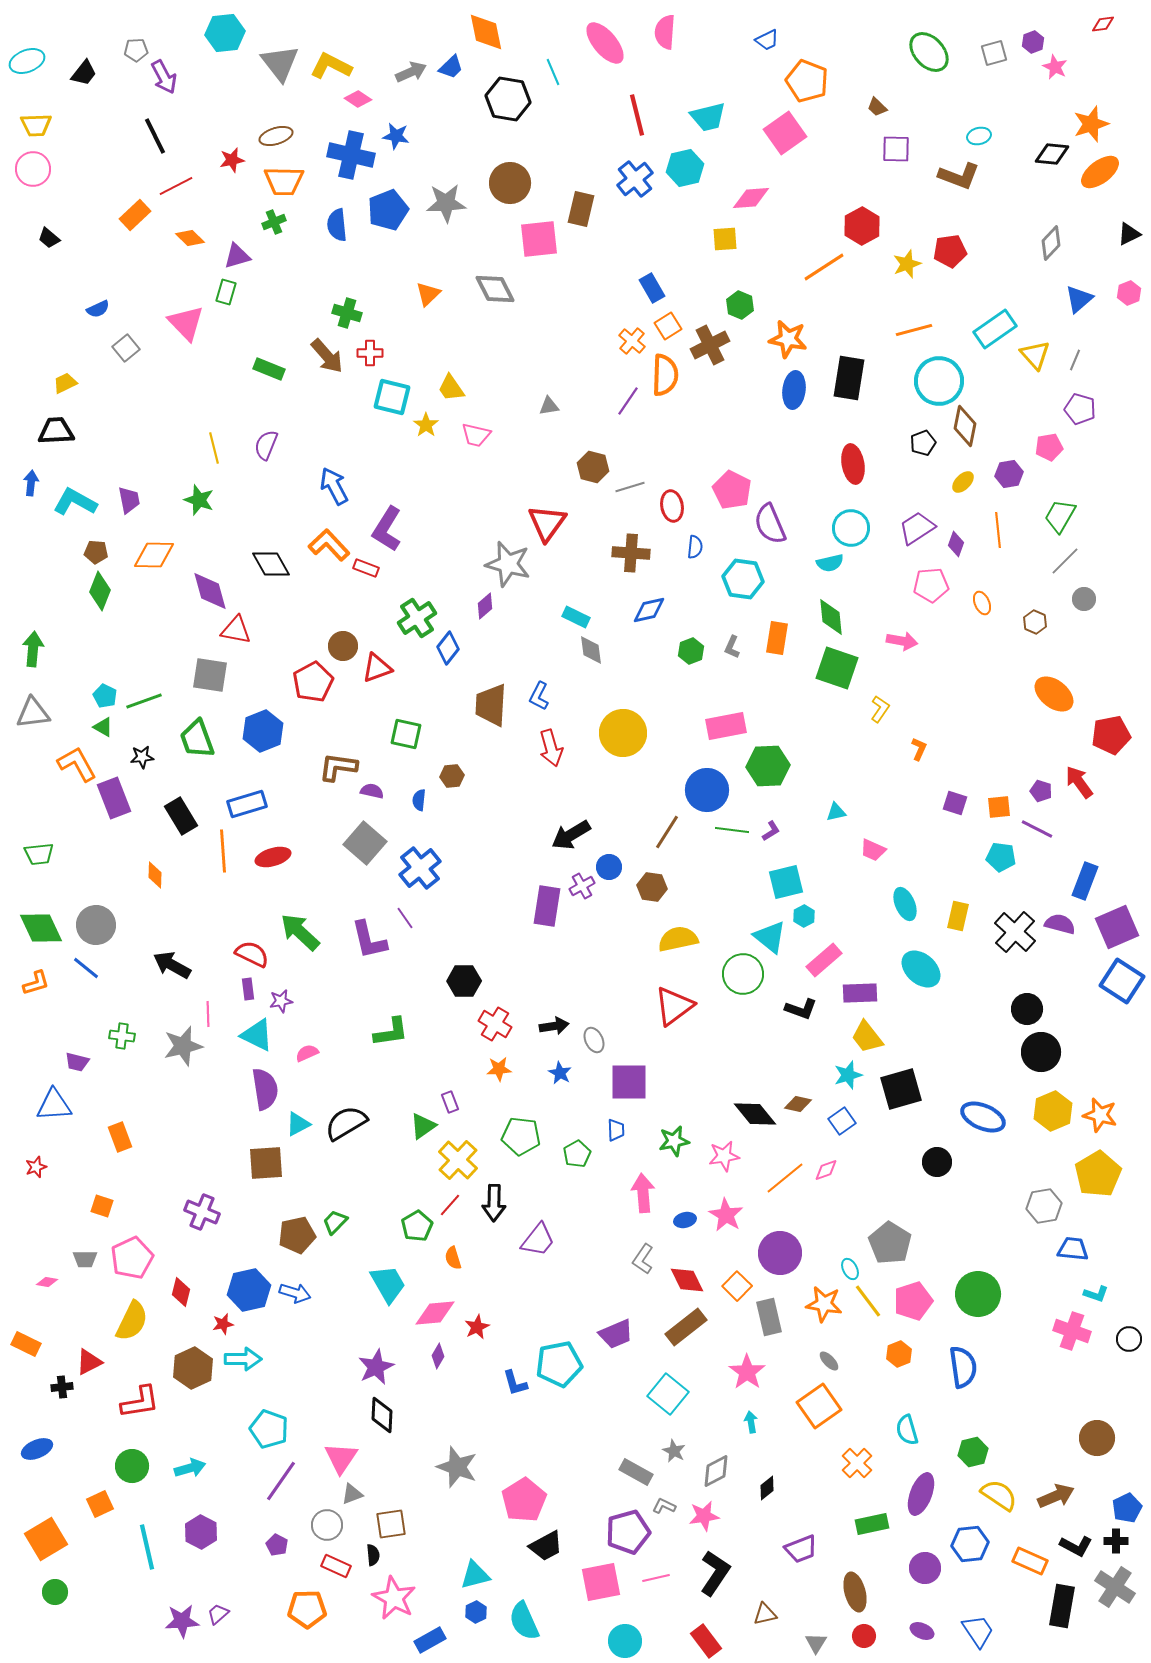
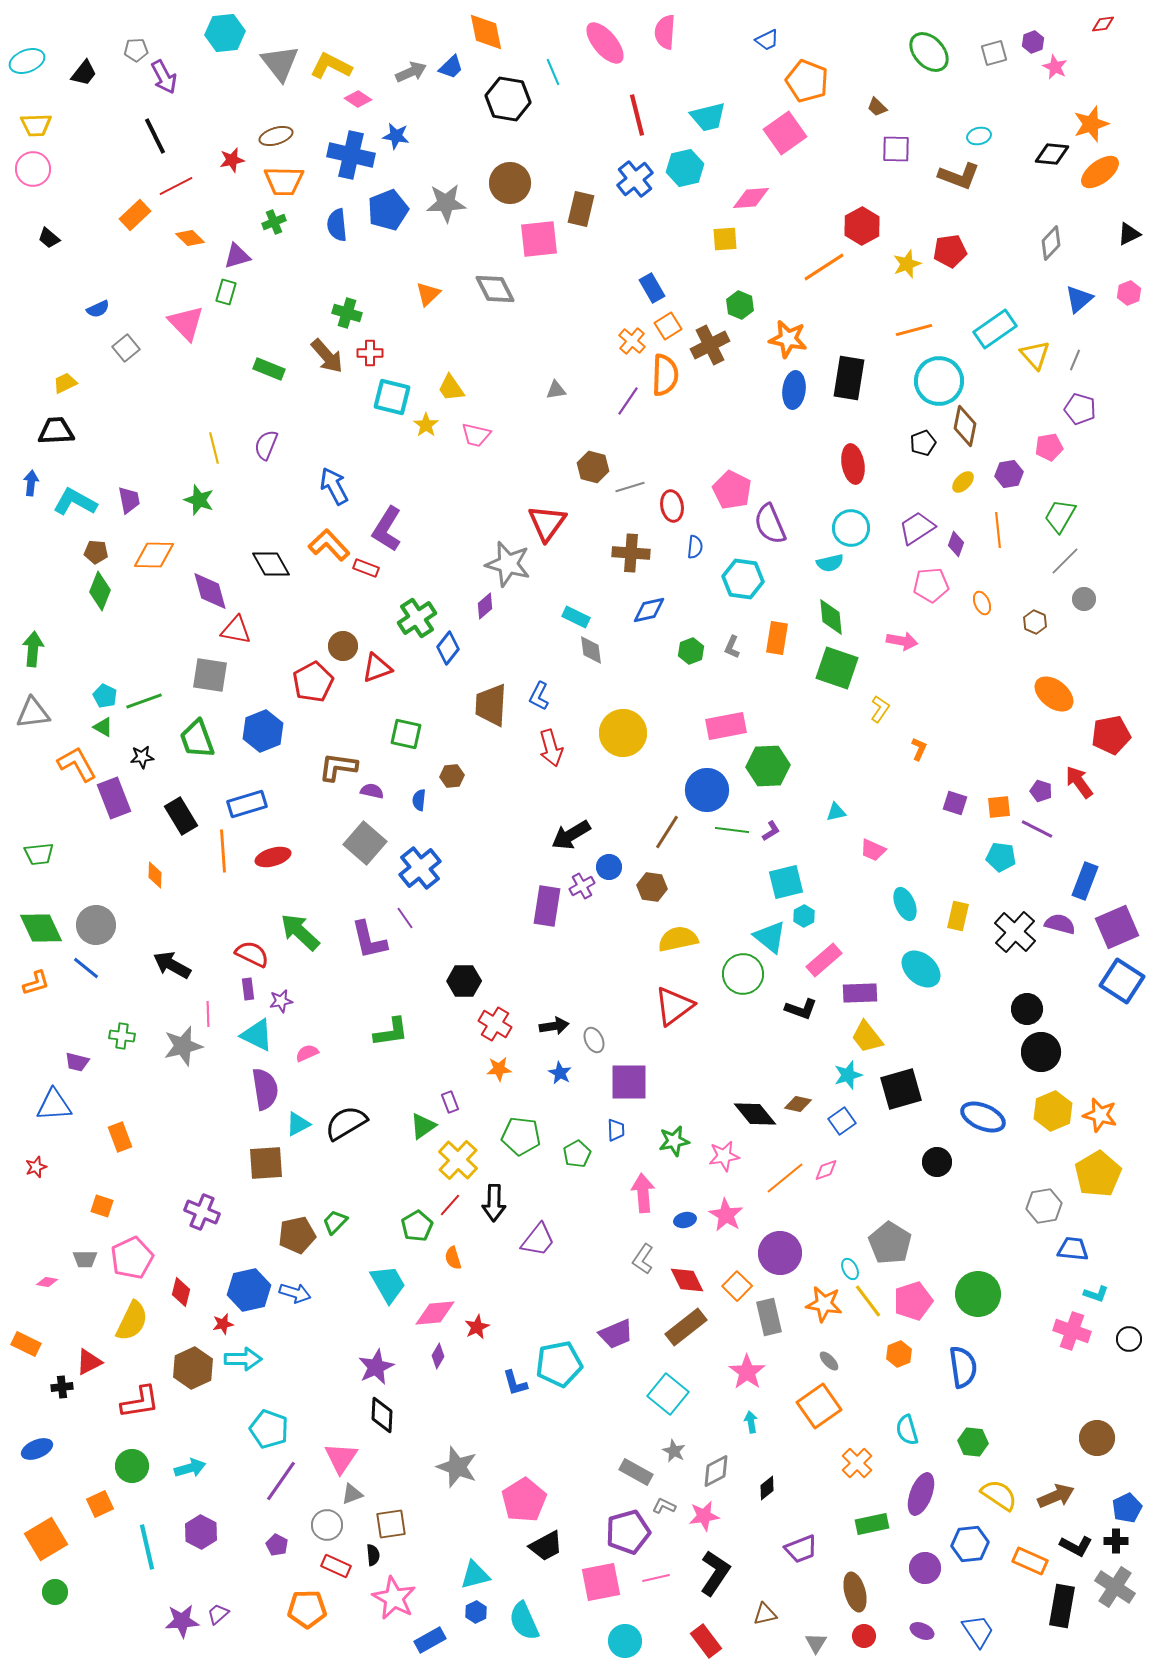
gray triangle at (549, 406): moved 7 px right, 16 px up
green hexagon at (973, 1452): moved 10 px up; rotated 20 degrees clockwise
